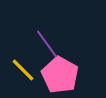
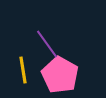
yellow line: rotated 36 degrees clockwise
